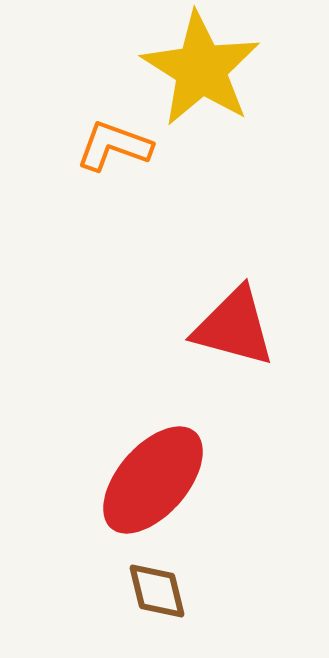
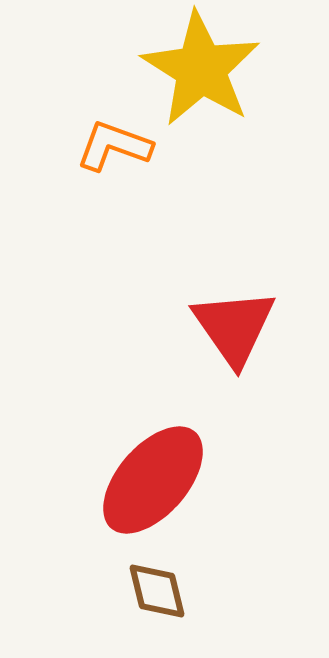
red triangle: rotated 40 degrees clockwise
